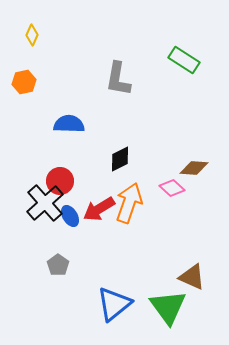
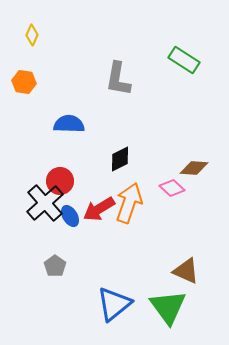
orange hexagon: rotated 20 degrees clockwise
gray pentagon: moved 3 px left, 1 px down
brown triangle: moved 6 px left, 6 px up
